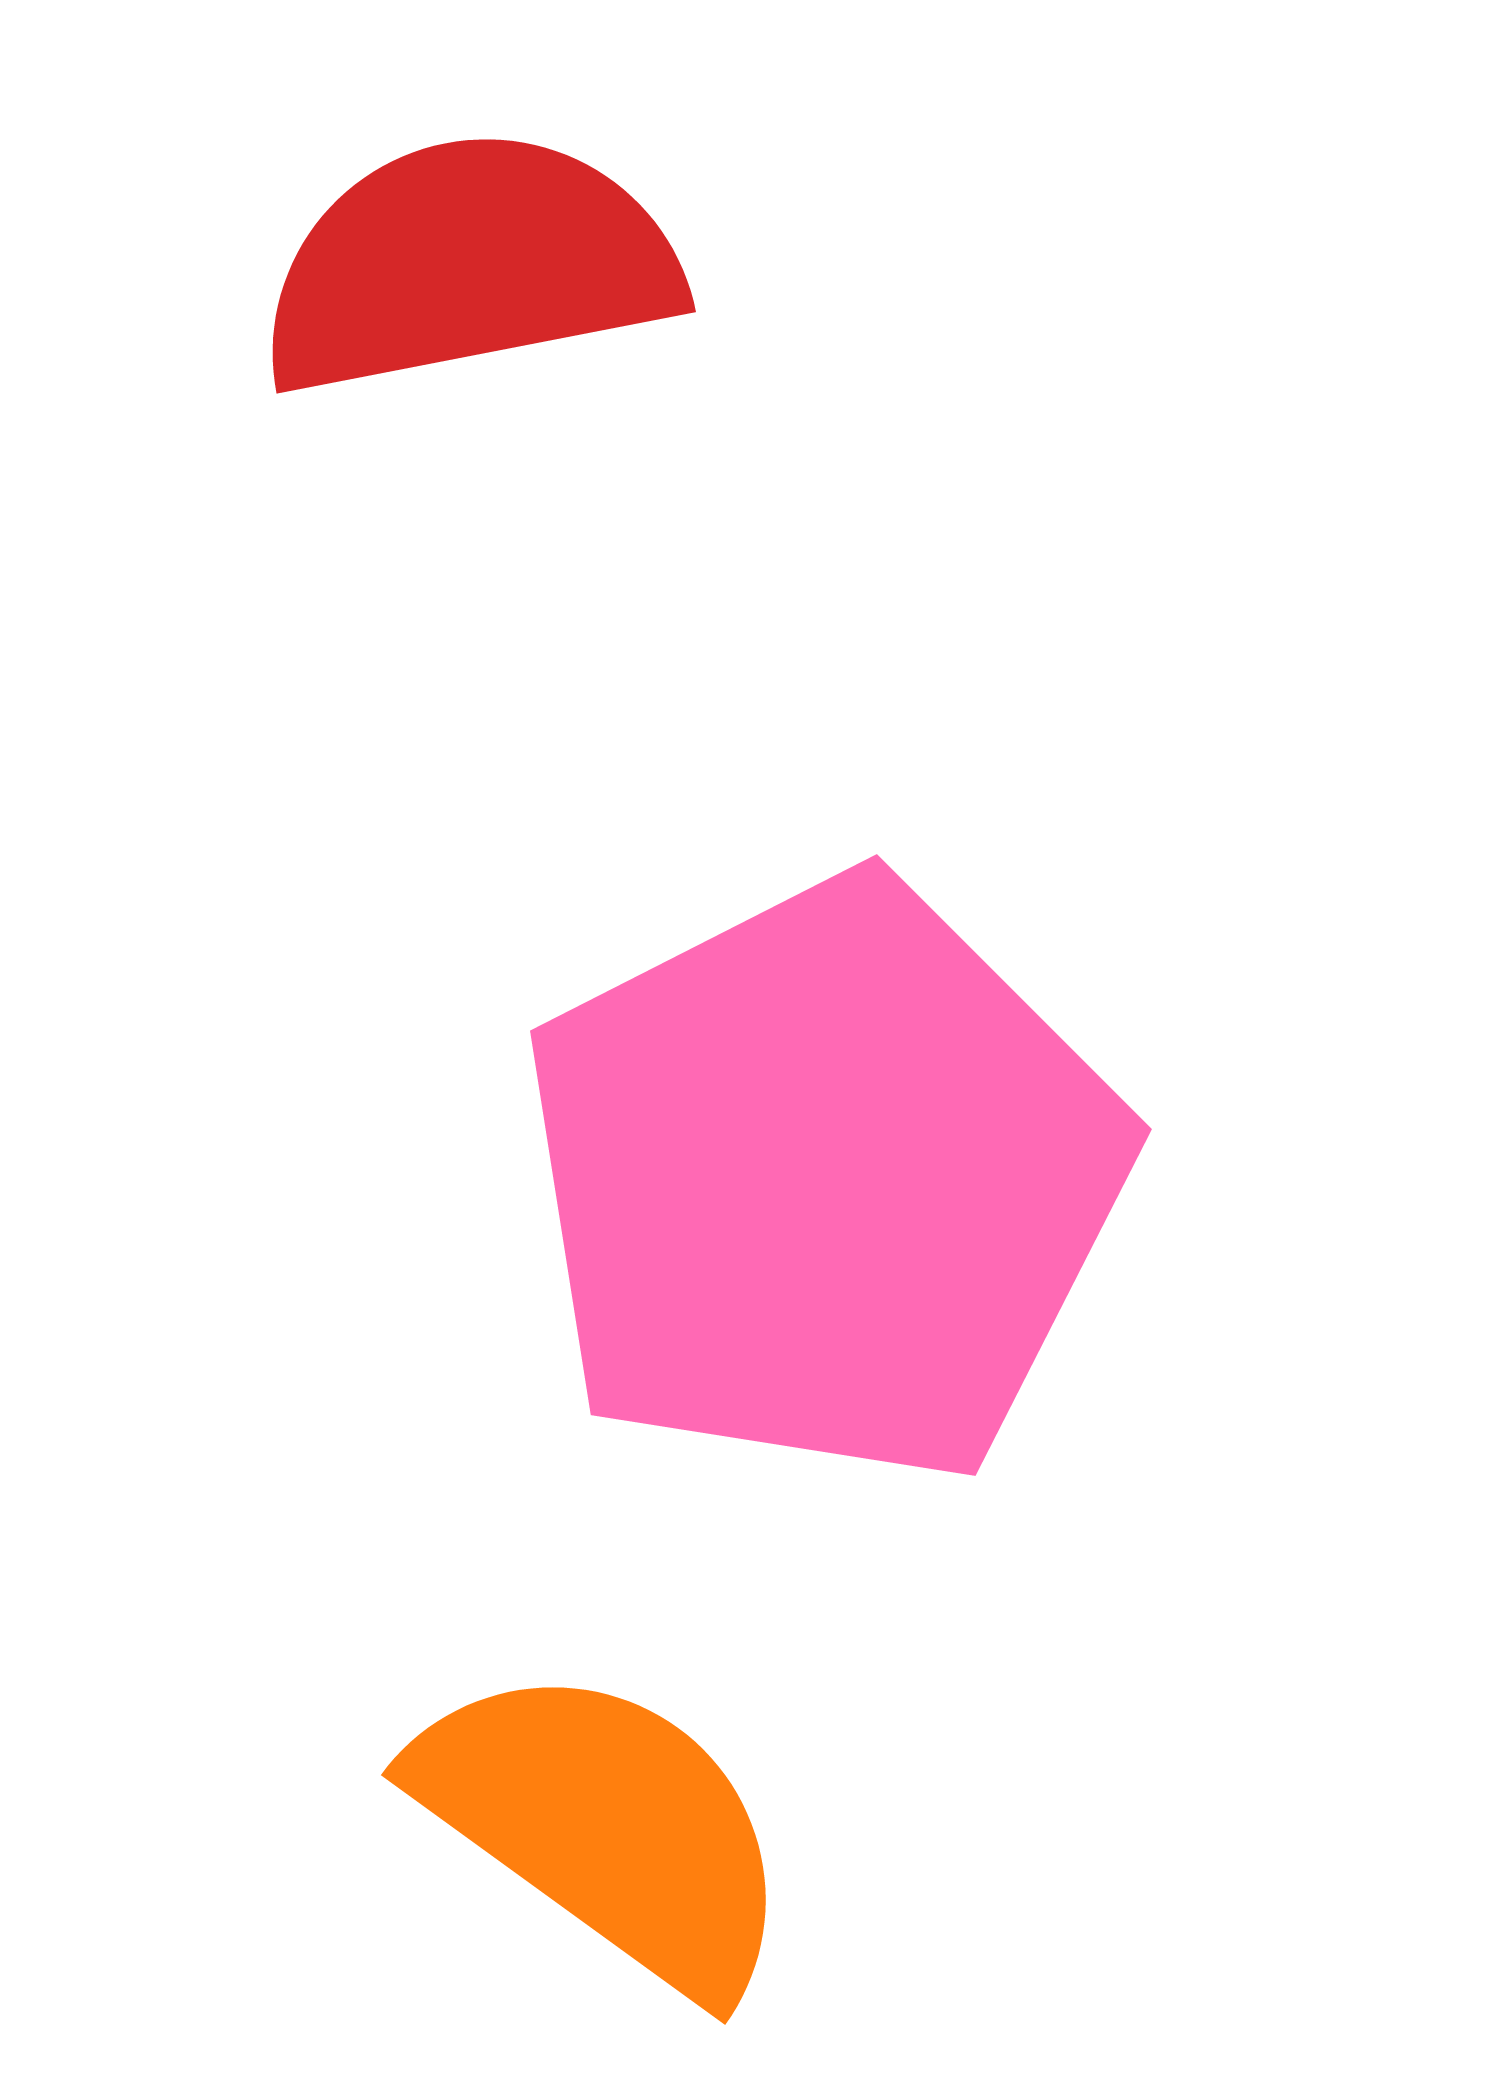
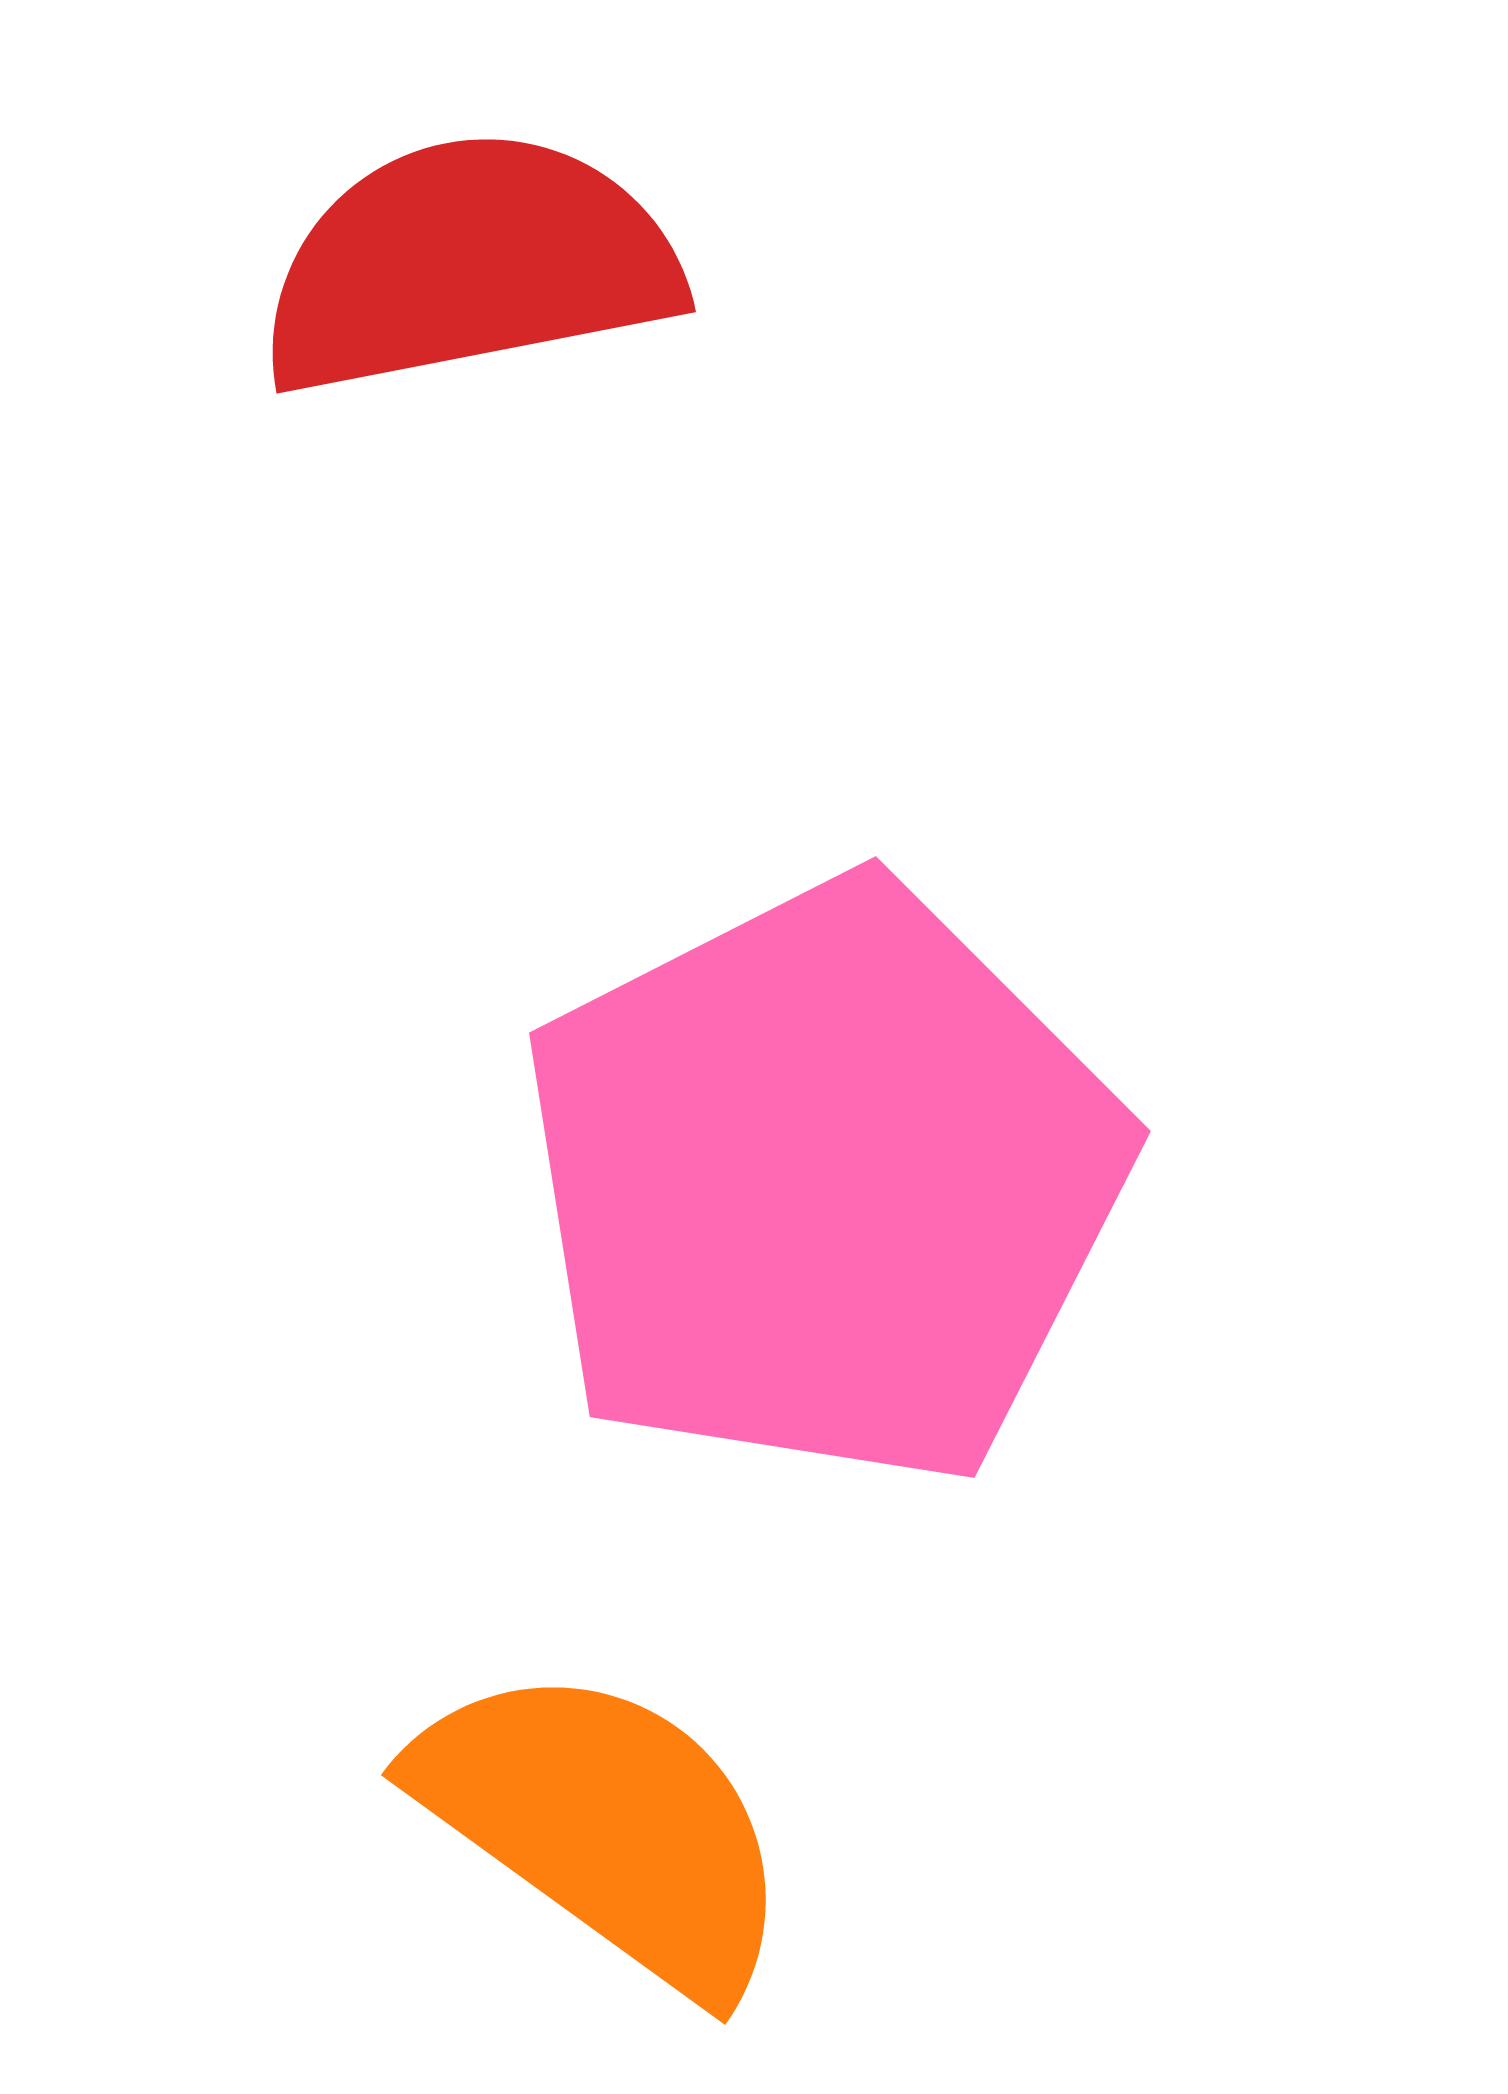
pink pentagon: moved 1 px left, 2 px down
